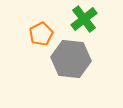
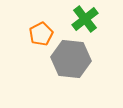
green cross: moved 1 px right
